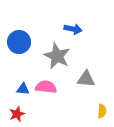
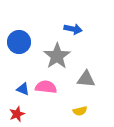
gray star: rotated 12 degrees clockwise
blue triangle: rotated 16 degrees clockwise
yellow semicircle: moved 22 px left; rotated 72 degrees clockwise
